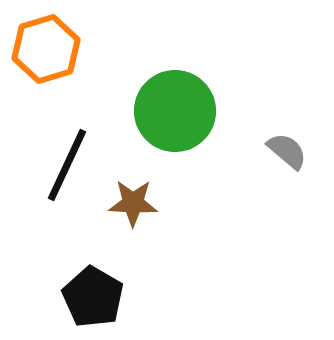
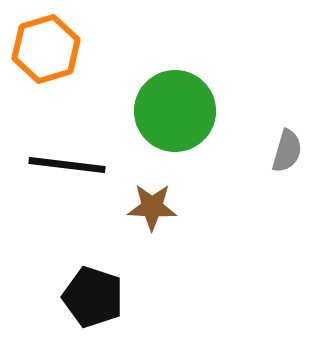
gray semicircle: rotated 66 degrees clockwise
black line: rotated 72 degrees clockwise
brown star: moved 19 px right, 4 px down
black pentagon: rotated 12 degrees counterclockwise
